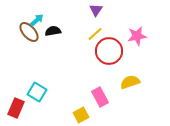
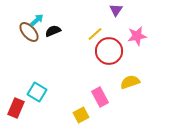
purple triangle: moved 20 px right
black semicircle: rotated 14 degrees counterclockwise
